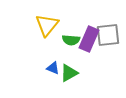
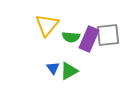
green semicircle: moved 3 px up
blue triangle: rotated 32 degrees clockwise
green triangle: moved 2 px up
